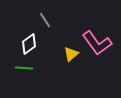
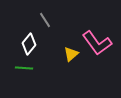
white diamond: rotated 15 degrees counterclockwise
